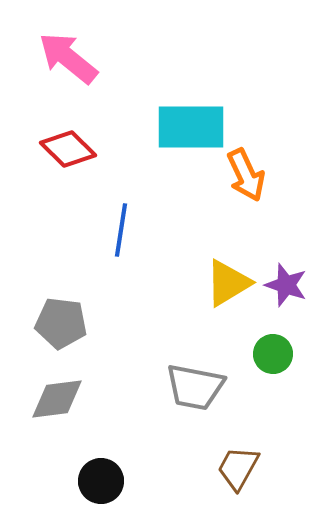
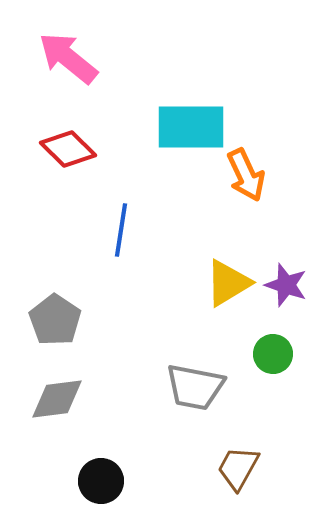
gray pentagon: moved 6 px left, 3 px up; rotated 27 degrees clockwise
